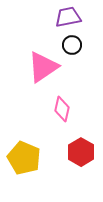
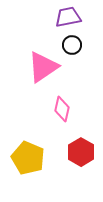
yellow pentagon: moved 4 px right
